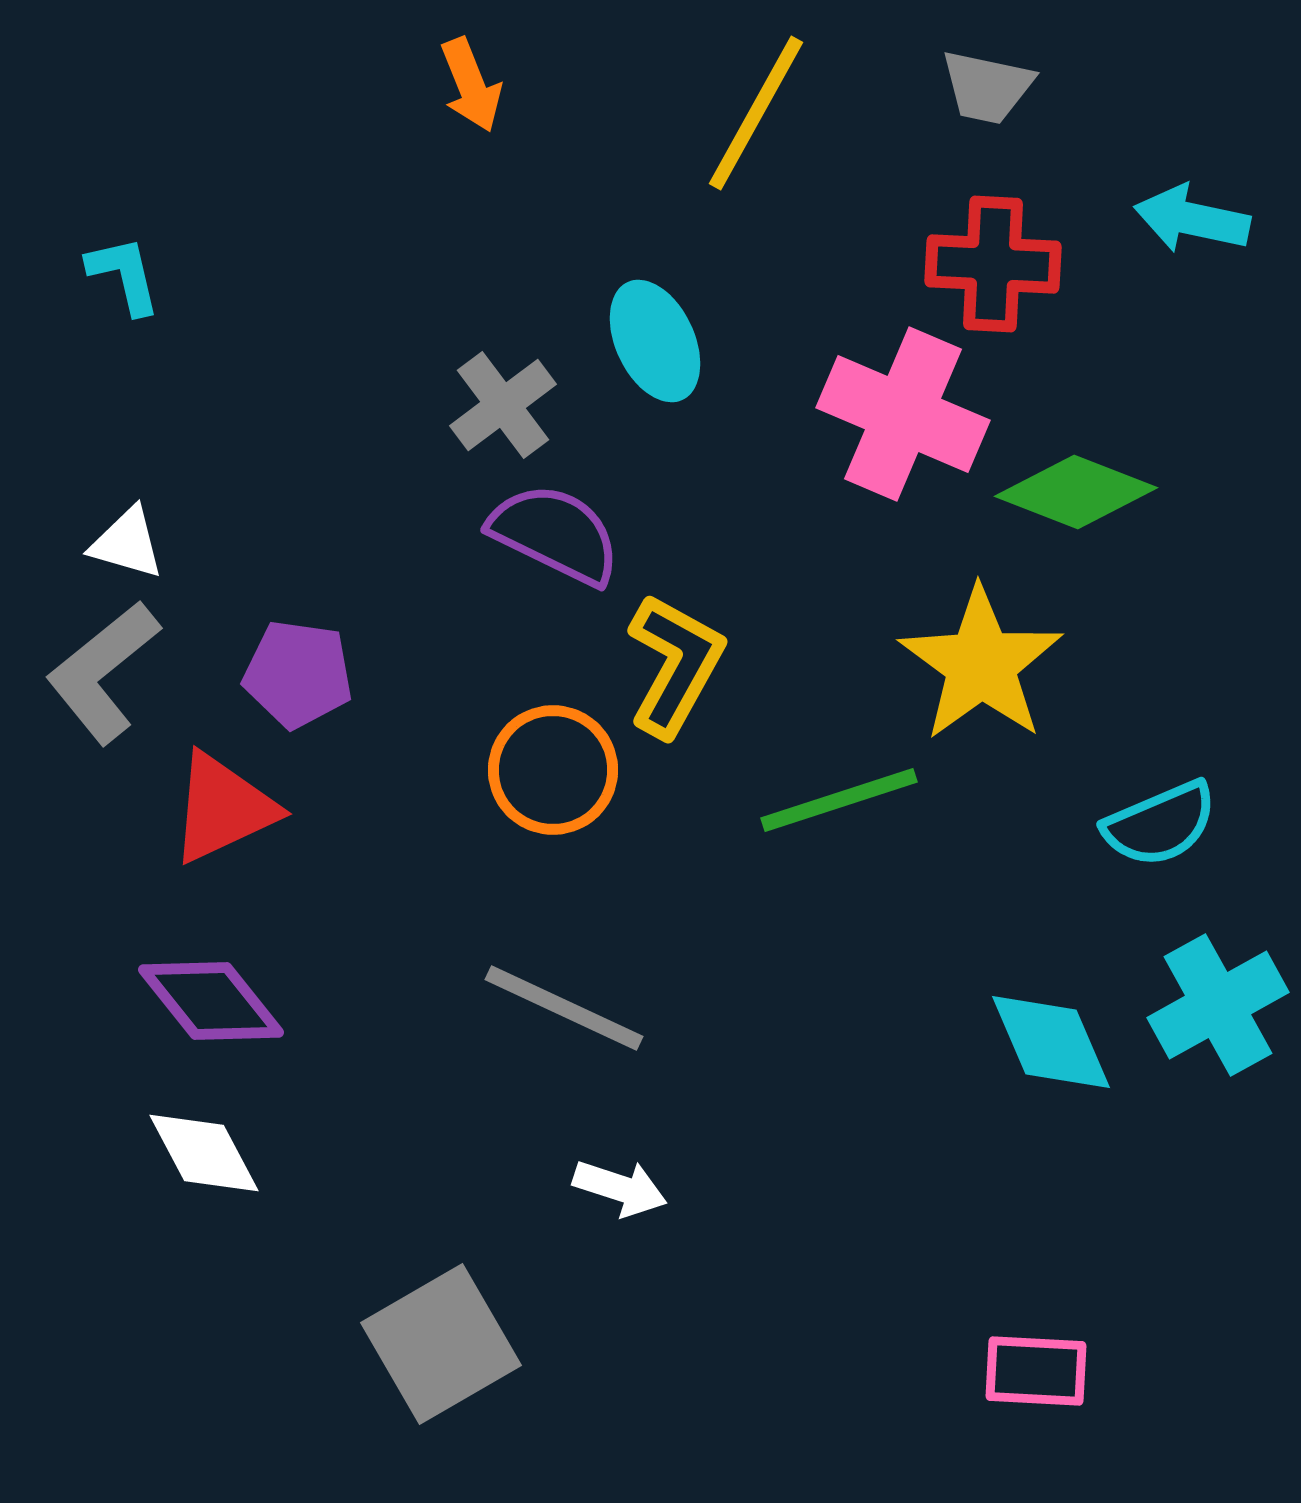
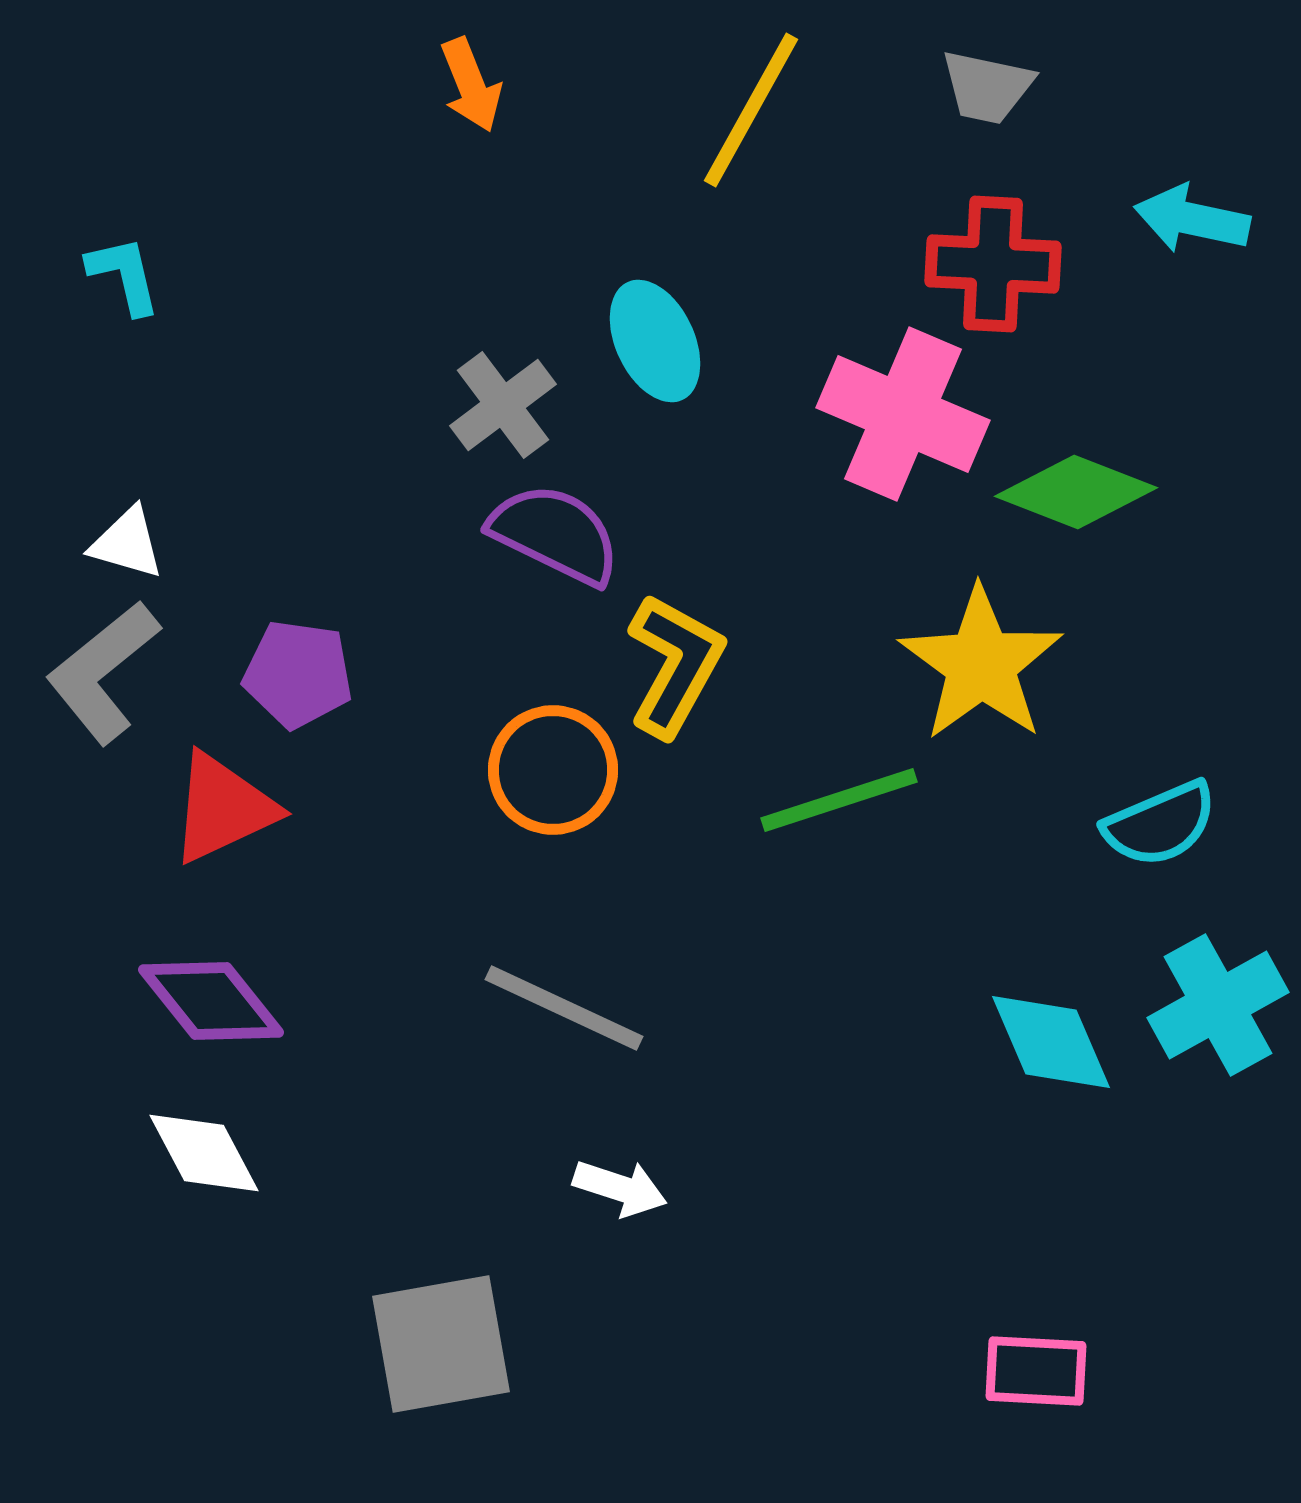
yellow line: moved 5 px left, 3 px up
gray square: rotated 20 degrees clockwise
